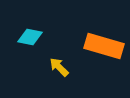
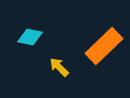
orange rectangle: rotated 60 degrees counterclockwise
